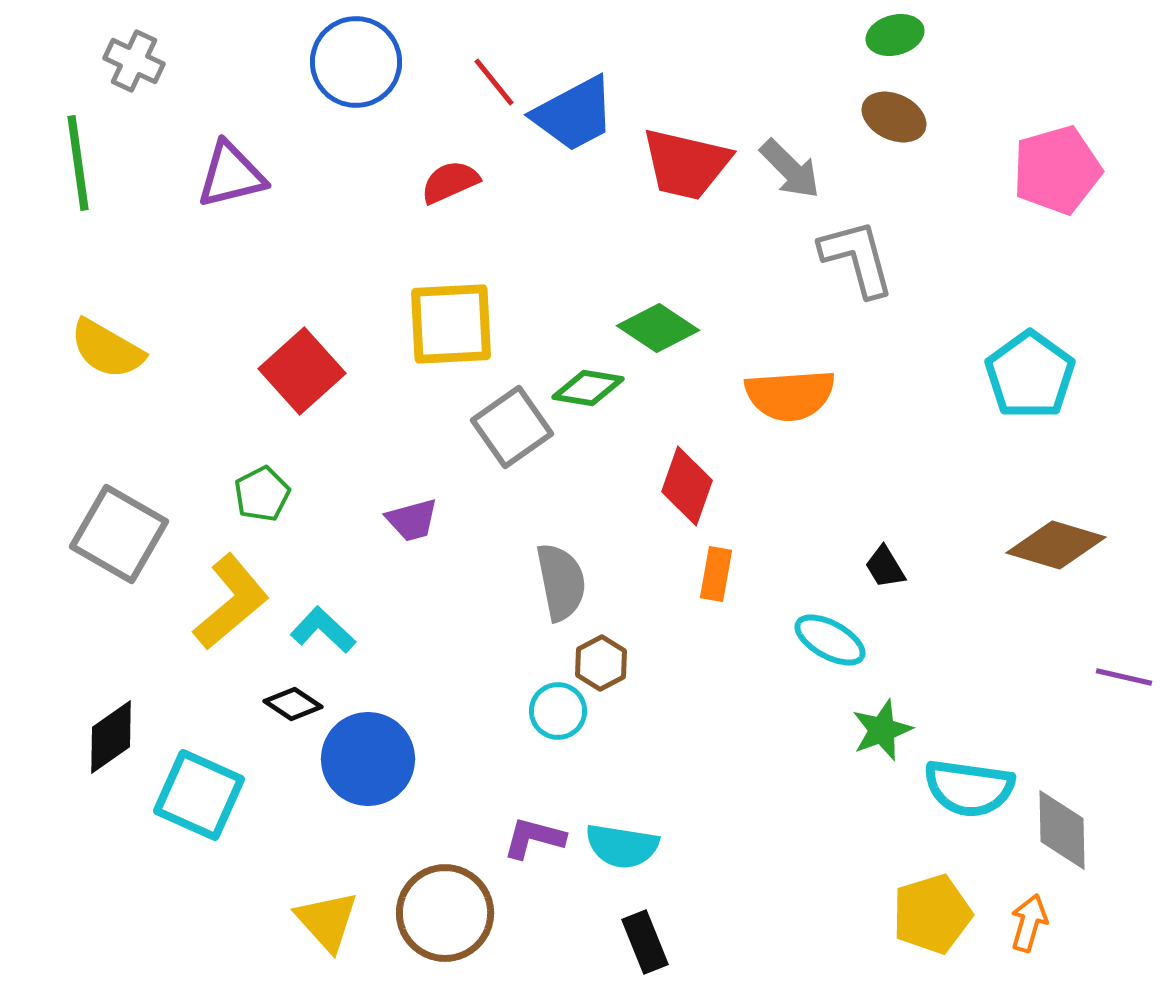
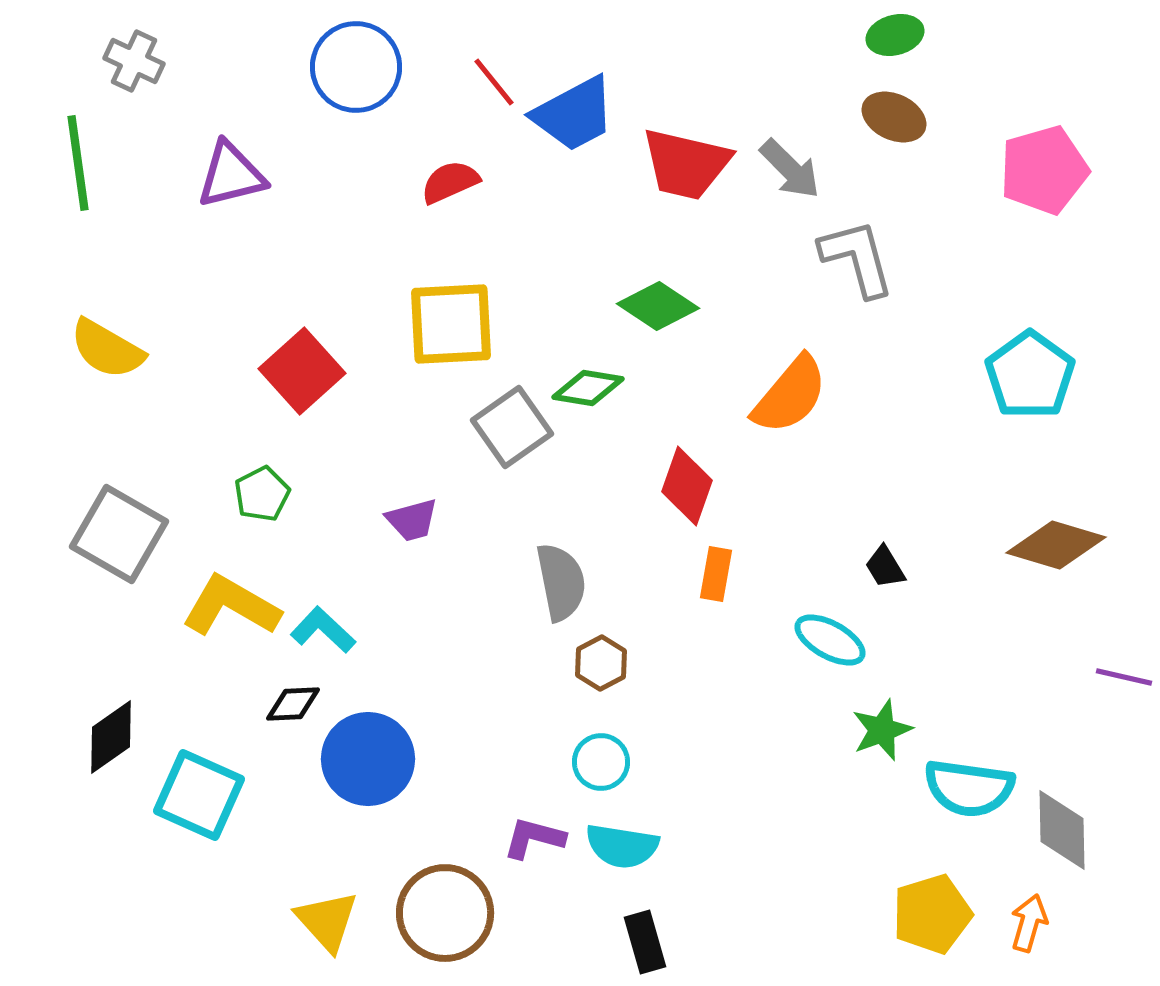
blue circle at (356, 62): moved 5 px down
pink pentagon at (1057, 170): moved 13 px left
green diamond at (658, 328): moved 22 px up
orange semicircle at (790, 395): rotated 46 degrees counterclockwise
yellow L-shape at (231, 602): moved 4 px down; rotated 110 degrees counterclockwise
black diamond at (293, 704): rotated 36 degrees counterclockwise
cyan circle at (558, 711): moved 43 px right, 51 px down
black rectangle at (645, 942): rotated 6 degrees clockwise
